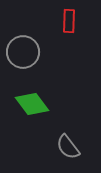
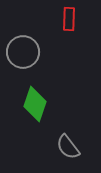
red rectangle: moved 2 px up
green diamond: moved 3 px right; rotated 56 degrees clockwise
